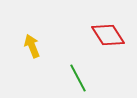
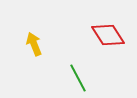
yellow arrow: moved 2 px right, 2 px up
